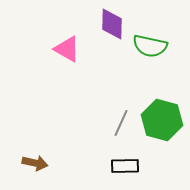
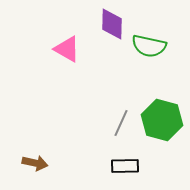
green semicircle: moved 1 px left
